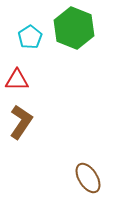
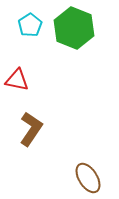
cyan pentagon: moved 12 px up
red triangle: rotated 10 degrees clockwise
brown L-shape: moved 10 px right, 7 px down
